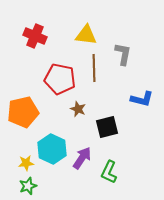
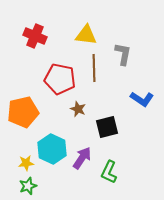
blue L-shape: rotated 20 degrees clockwise
